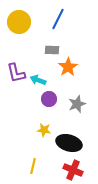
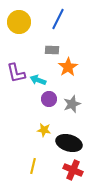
gray star: moved 5 px left
